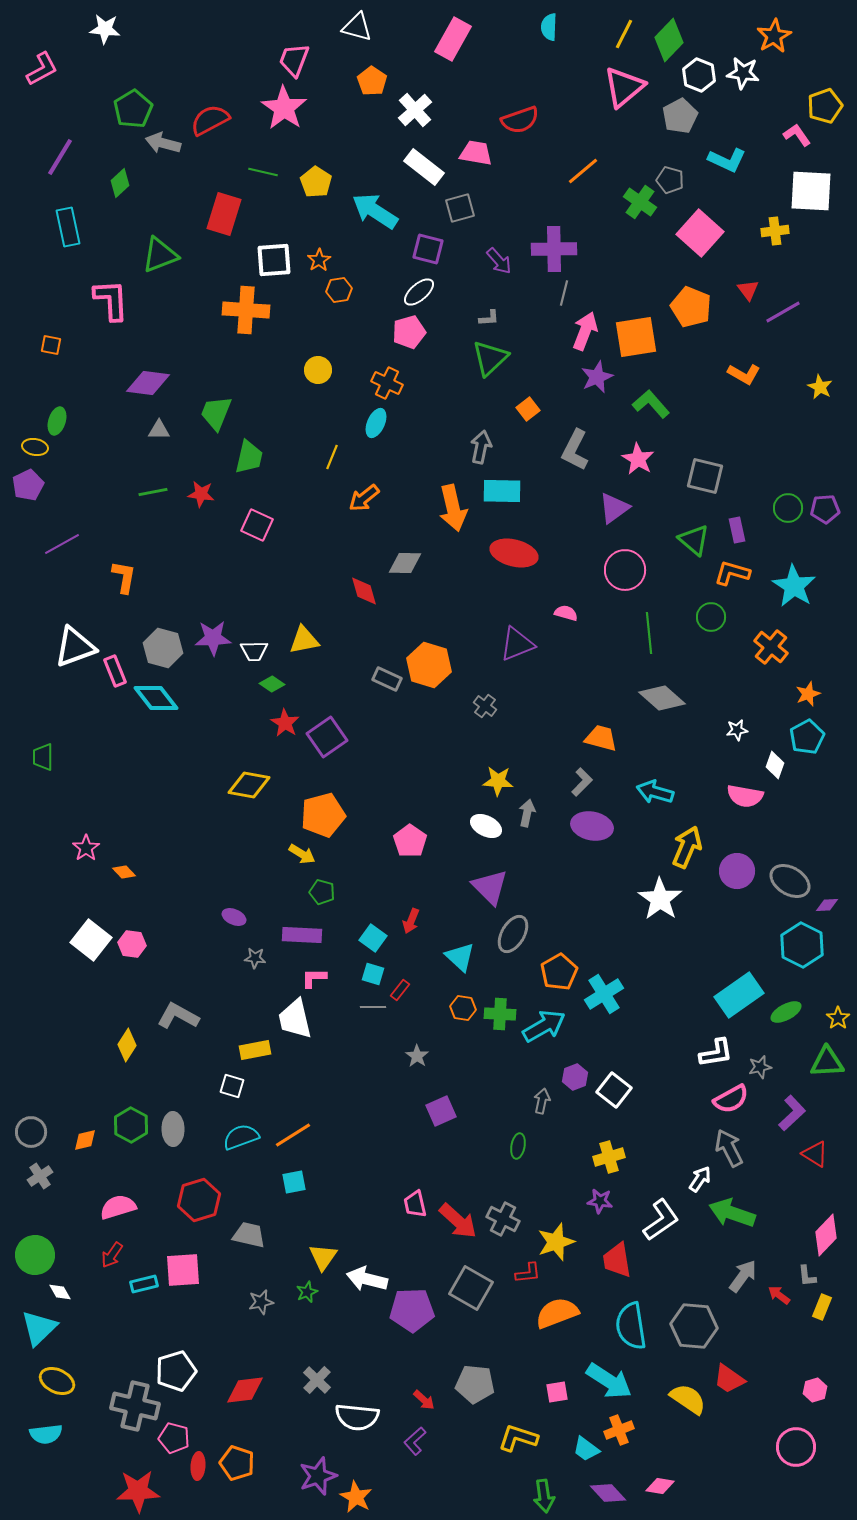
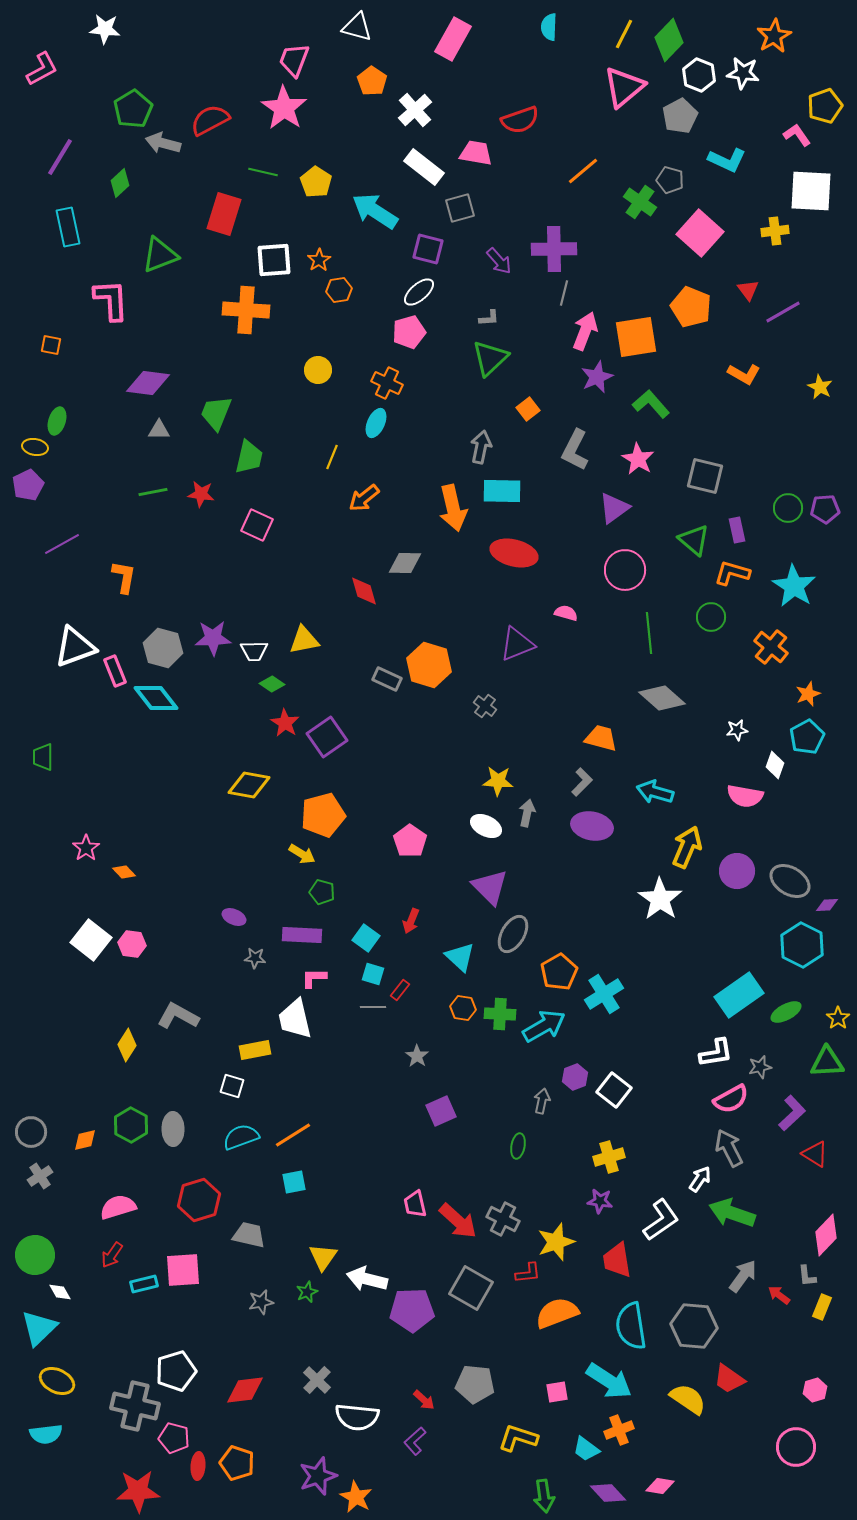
cyan square at (373, 938): moved 7 px left
